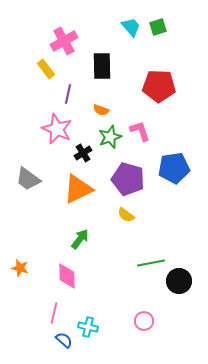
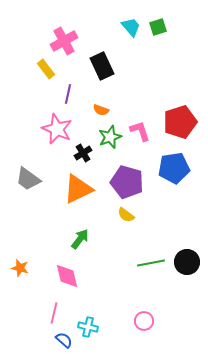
black rectangle: rotated 24 degrees counterclockwise
red pentagon: moved 21 px right, 36 px down; rotated 20 degrees counterclockwise
purple pentagon: moved 1 px left, 3 px down
pink diamond: rotated 12 degrees counterclockwise
black circle: moved 8 px right, 19 px up
